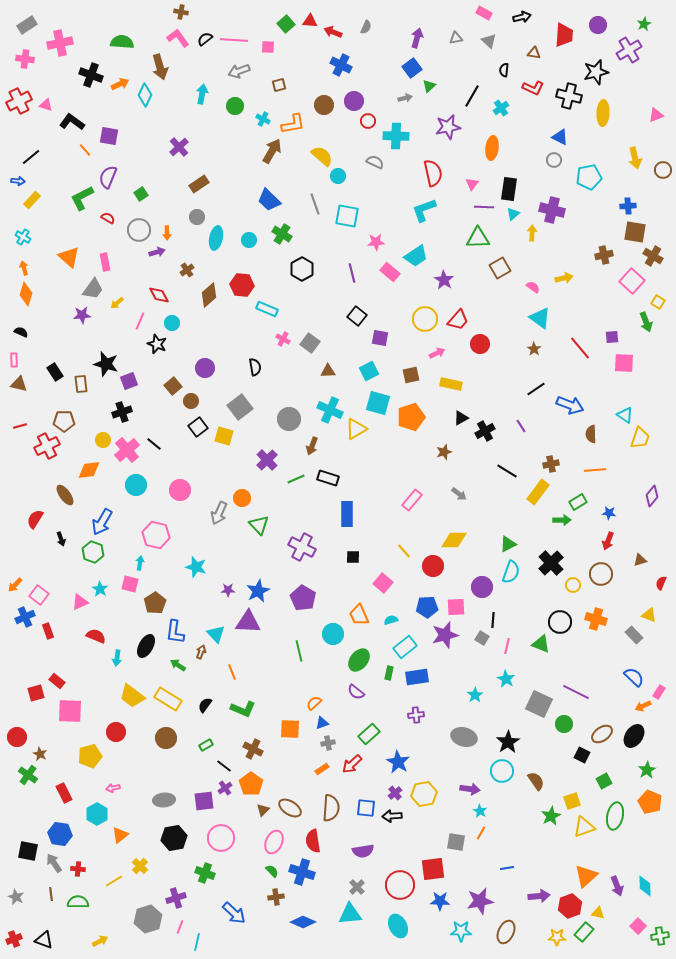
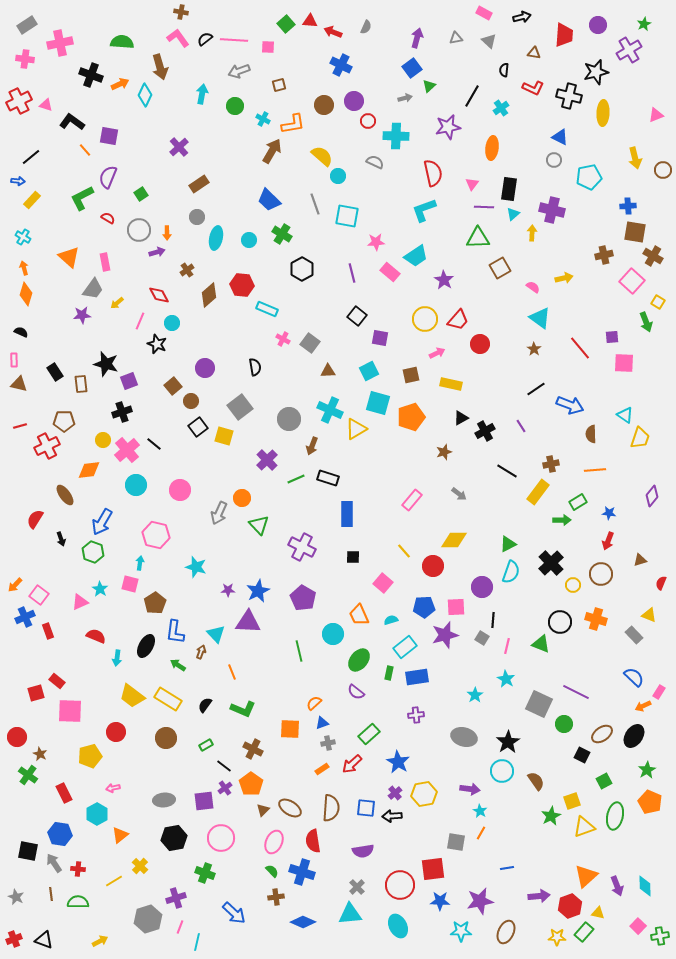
blue pentagon at (427, 607): moved 3 px left
